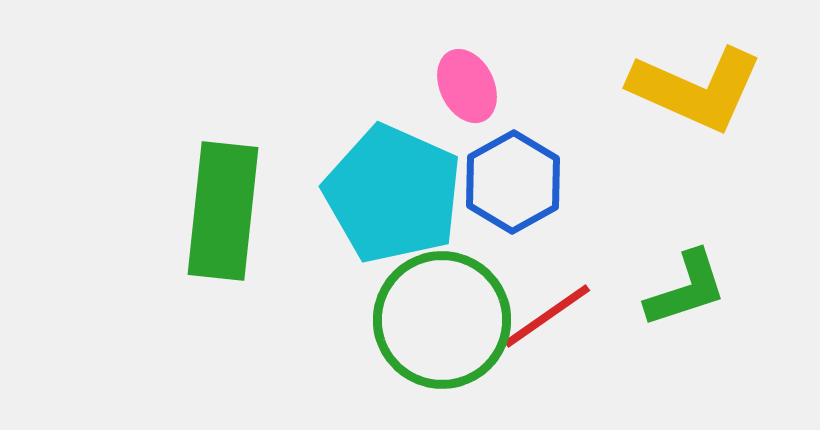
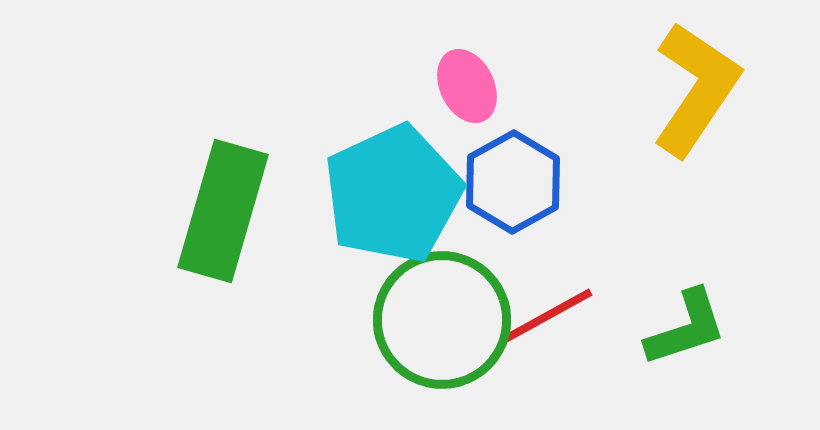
yellow L-shape: rotated 80 degrees counterclockwise
cyan pentagon: rotated 23 degrees clockwise
green rectangle: rotated 10 degrees clockwise
green L-shape: moved 39 px down
red line: rotated 6 degrees clockwise
